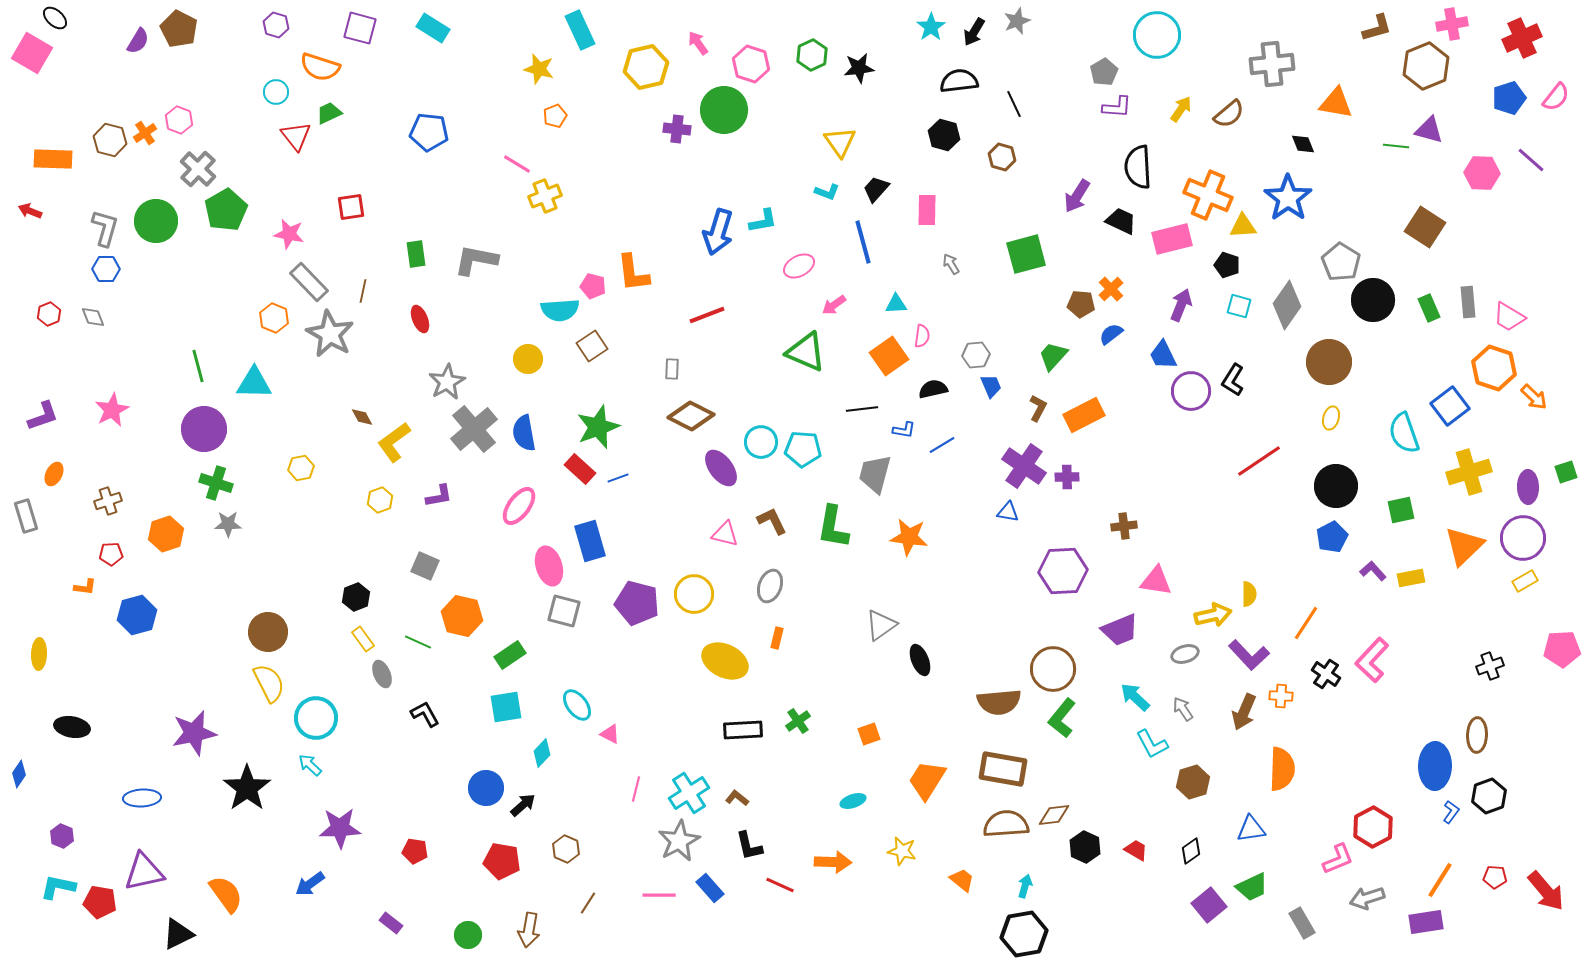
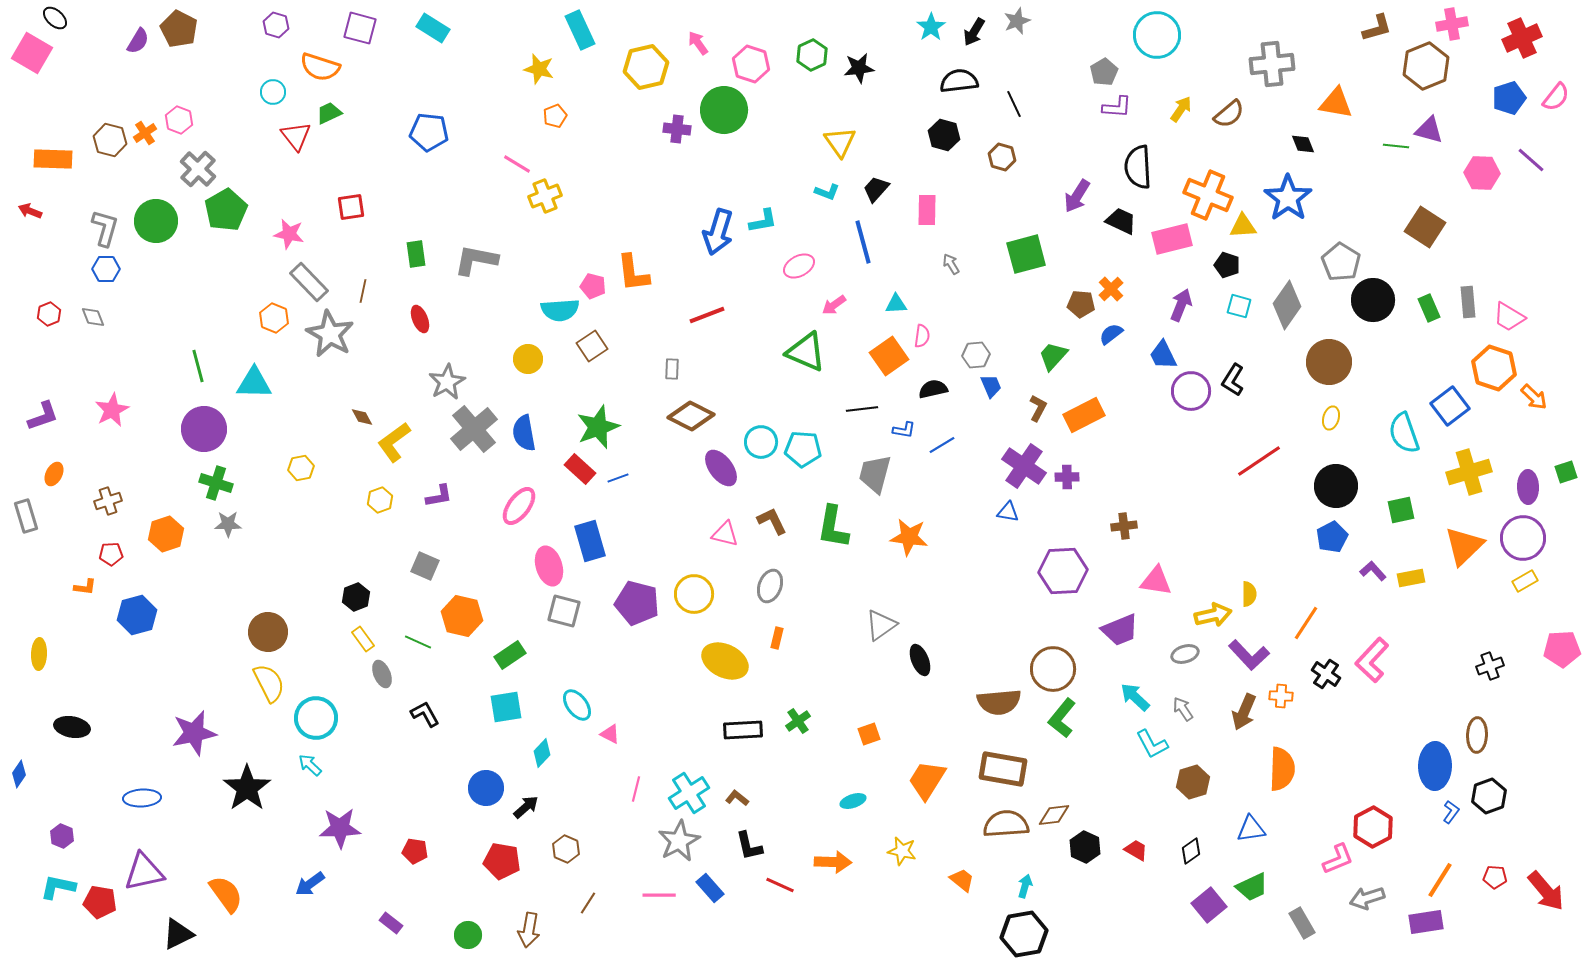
cyan circle at (276, 92): moved 3 px left
black arrow at (523, 805): moved 3 px right, 2 px down
